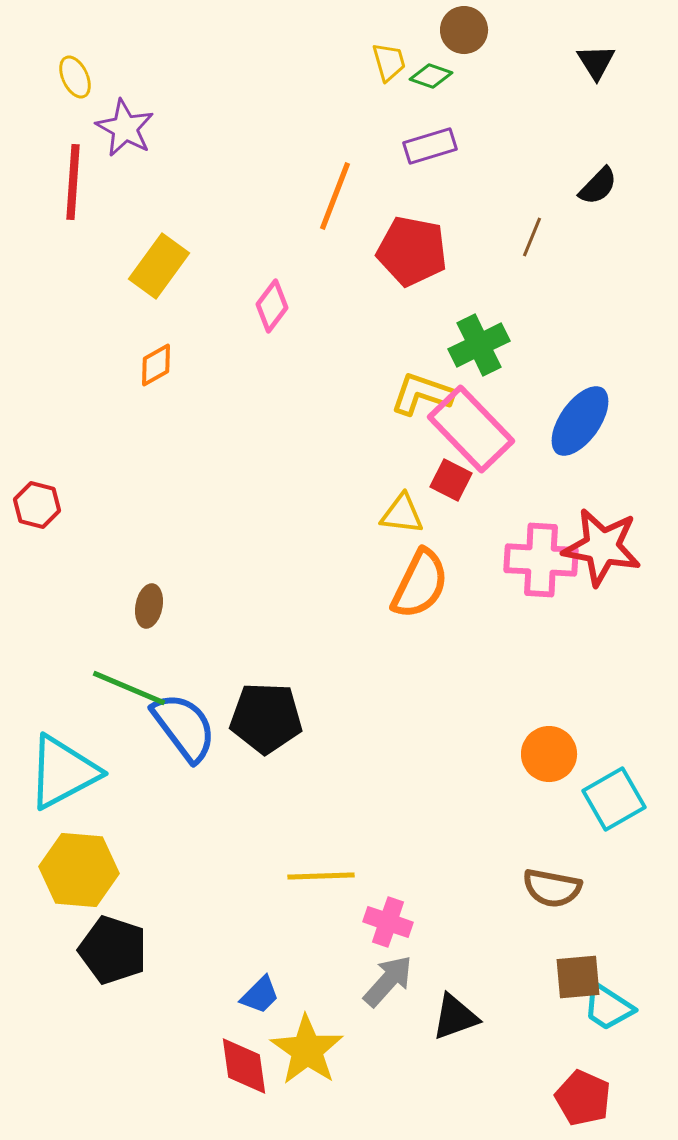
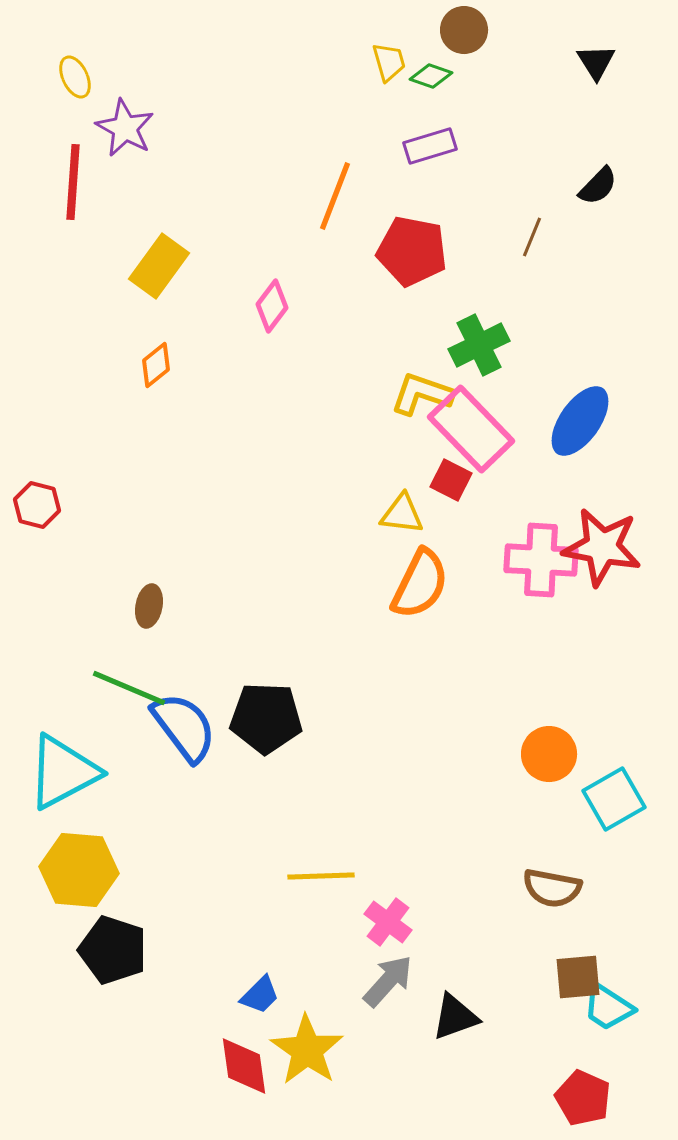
orange diamond at (156, 365): rotated 9 degrees counterclockwise
pink cross at (388, 922): rotated 18 degrees clockwise
